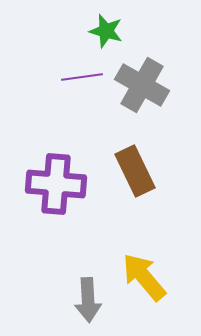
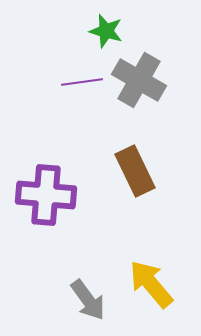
purple line: moved 5 px down
gray cross: moved 3 px left, 5 px up
purple cross: moved 10 px left, 11 px down
yellow arrow: moved 7 px right, 7 px down
gray arrow: rotated 33 degrees counterclockwise
